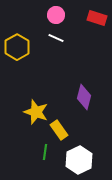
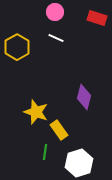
pink circle: moved 1 px left, 3 px up
white hexagon: moved 3 px down; rotated 8 degrees clockwise
